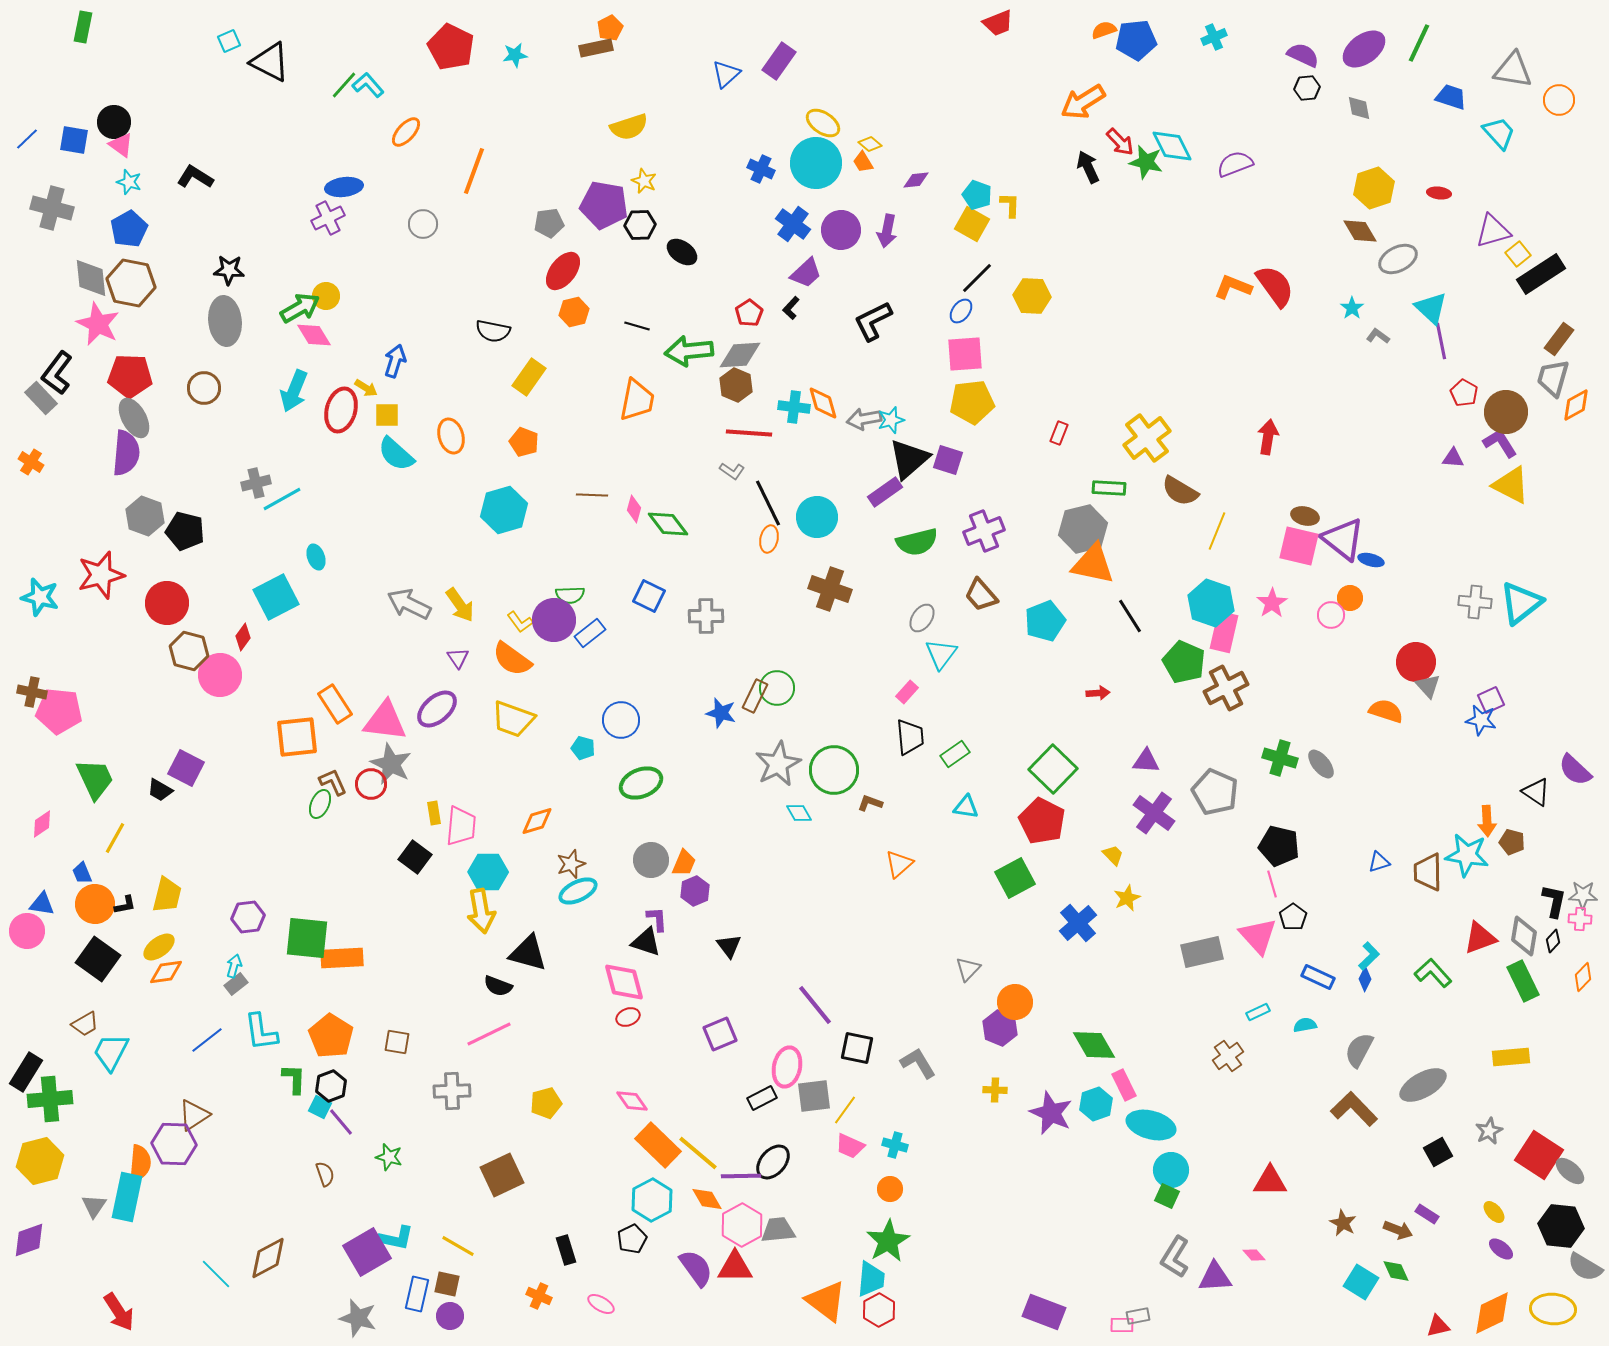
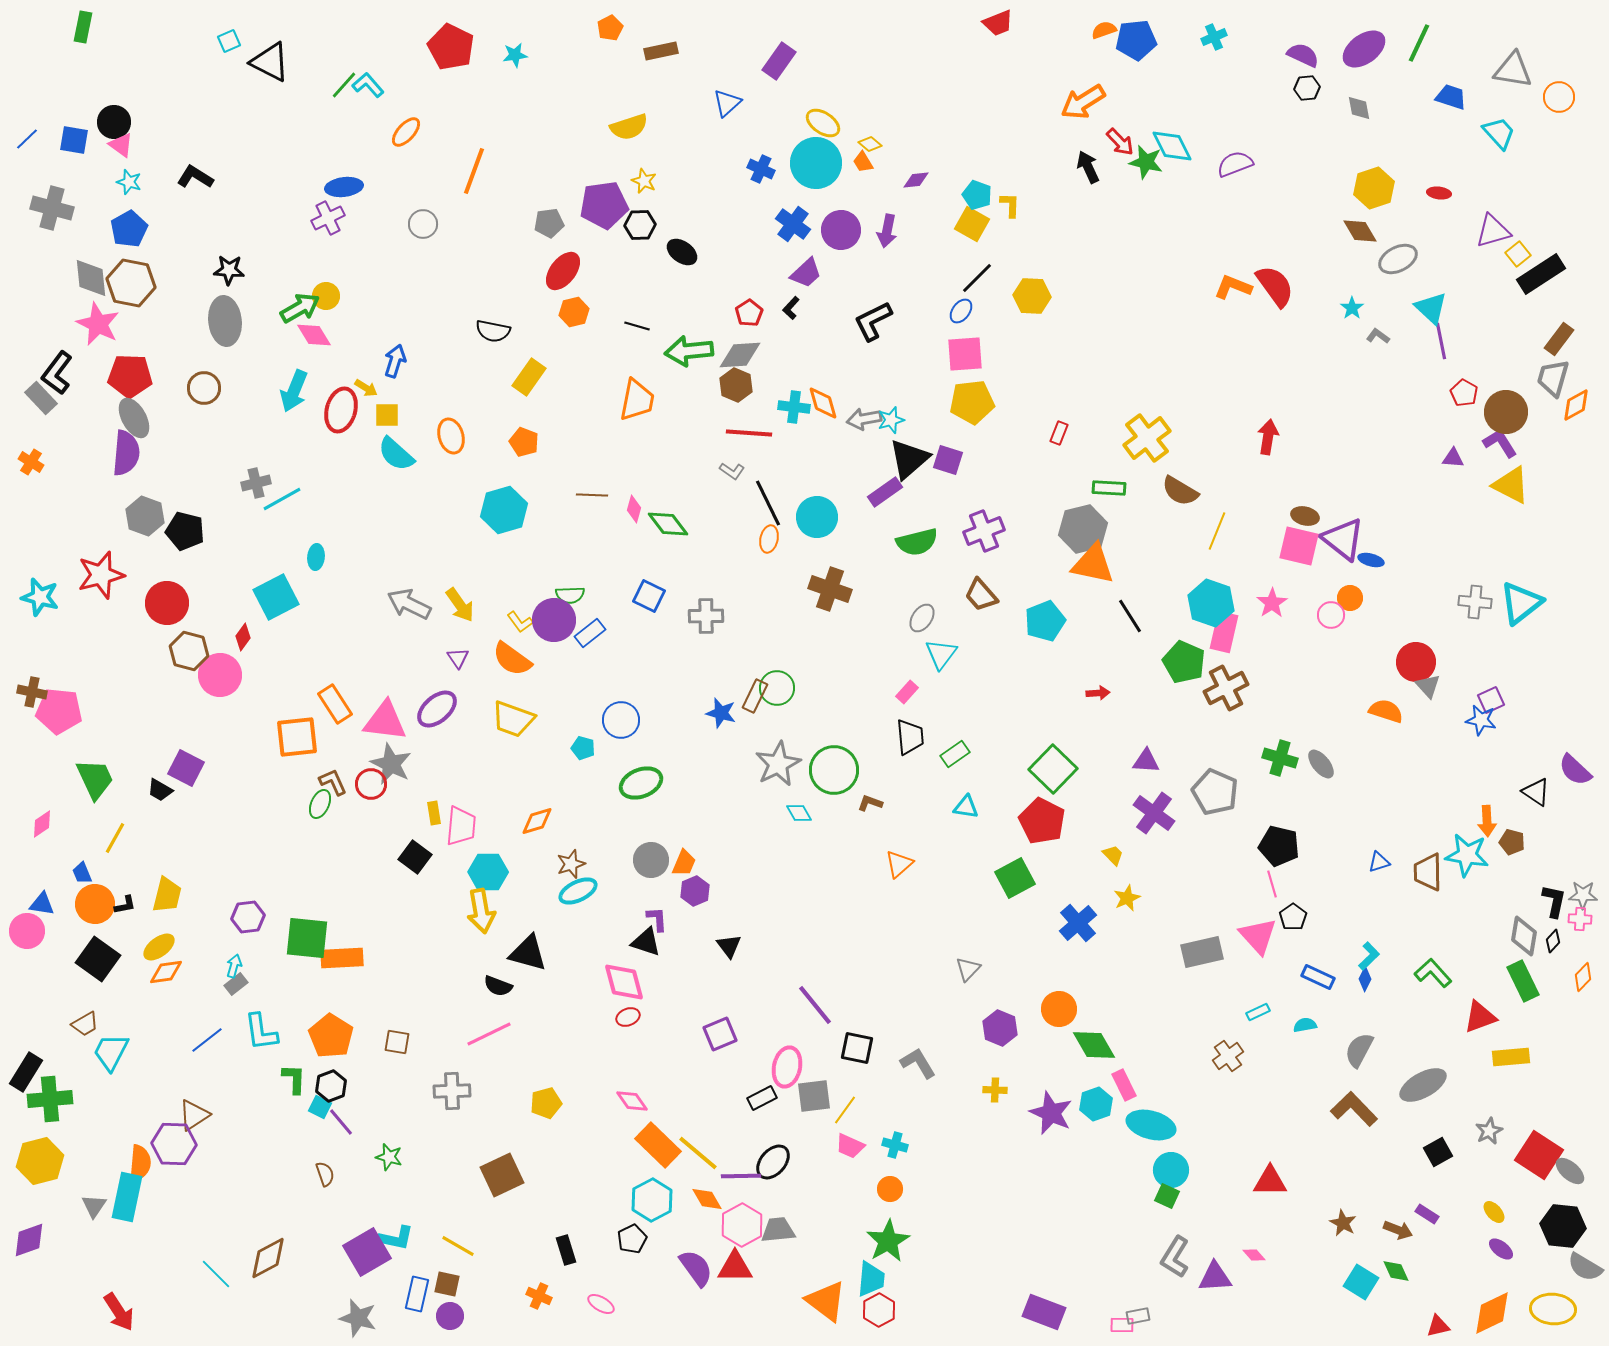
brown rectangle at (596, 48): moved 65 px right, 3 px down
blue triangle at (726, 74): moved 1 px right, 29 px down
orange circle at (1559, 100): moved 3 px up
purple pentagon at (604, 205): rotated 18 degrees counterclockwise
cyan ellipse at (316, 557): rotated 25 degrees clockwise
red triangle at (1480, 938): moved 79 px down
orange circle at (1015, 1002): moved 44 px right, 7 px down
black hexagon at (1561, 1226): moved 2 px right
